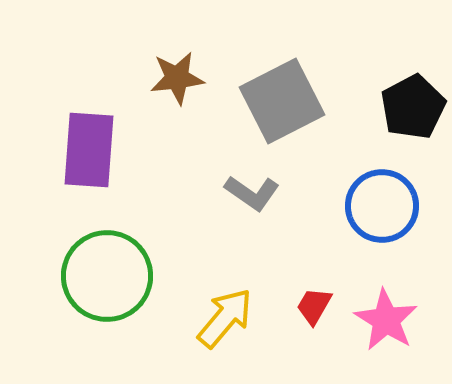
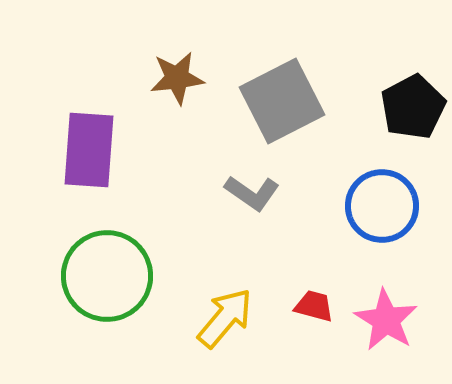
red trapezoid: rotated 75 degrees clockwise
